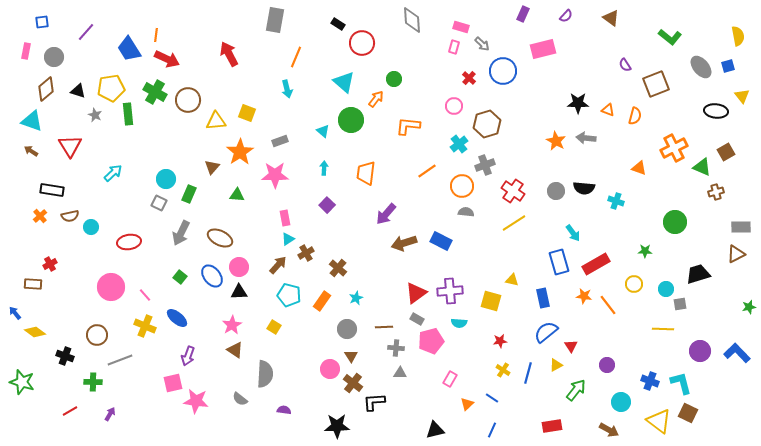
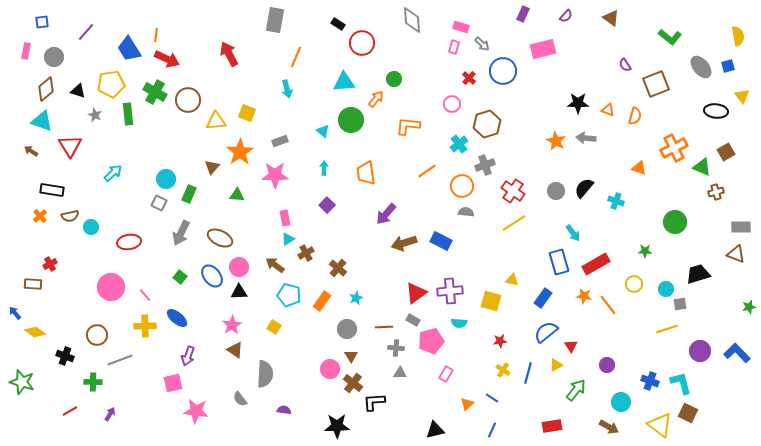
cyan triangle at (344, 82): rotated 45 degrees counterclockwise
yellow pentagon at (111, 88): moved 4 px up
pink circle at (454, 106): moved 2 px left, 2 px up
cyan triangle at (32, 121): moved 10 px right
orange trapezoid at (366, 173): rotated 15 degrees counterclockwise
black semicircle at (584, 188): rotated 125 degrees clockwise
brown triangle at (736, 254): rotated 48 degrees clockwise
brown arrow at (278, 265): moved 3 px left; rotated 96 degrees counterclockwise
blue rectangle at (543, 298): rotated 48 degrees clockwise
gray rectangle at (417, 319): moved 4 px left, 1 px down
yellow cross at (145, 326): rotated 25 degrees counterclockwise
yellow line at (663, 329): moved 4 px right; rotated 20 degrees counterclockwise
pink rectangle at (450, 379): moved 4 px left, 5 px up
gray semicircle at (240, 399): rotated 14 degrees clockwise
pink star at (196, 401): moved 10 px down
yellow triangle at (659, 421): moved 1 px right, 4 px down
brown arrow at (609, 430): moved 3 px up
